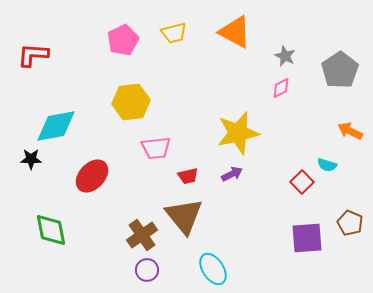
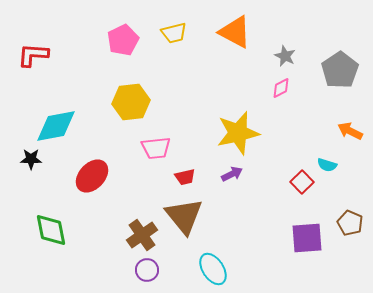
red trapezoid: moved 3 px left, 1 px down
